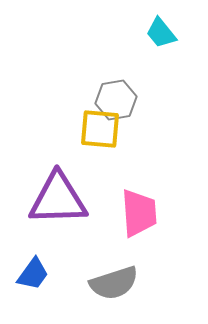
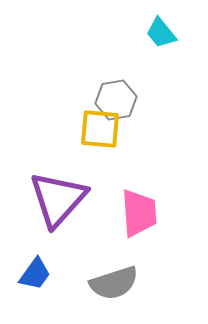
purple triangle: rotated 46 degrees counterclockwise
blue trapezoid: moved 2 px right
